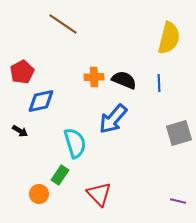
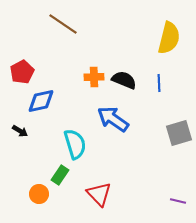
blue arrow: rotated 84 degrees clockwise
cyan semicircle: moved 1 px down
